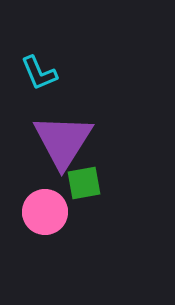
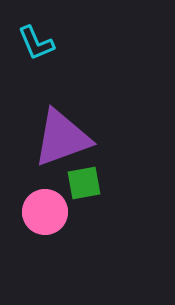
cyan L-shape: moved 3 px left, 30 px up
purple triangle: moved 1 px left, 3 px up; rotated 38 degrees clockwise
